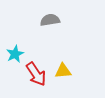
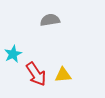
cyan star: moved 2 px left
yellow triangle: moved 4 px down
